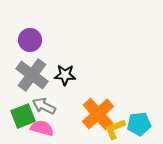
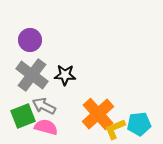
pink semicircle: moved 4 px right, 1 px up
